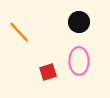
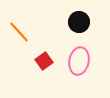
pink ellipse: rotated 12 degrees clockwise
red square: moved 4 px left, 11 px up; rotated 18 degrees counterclockwise
